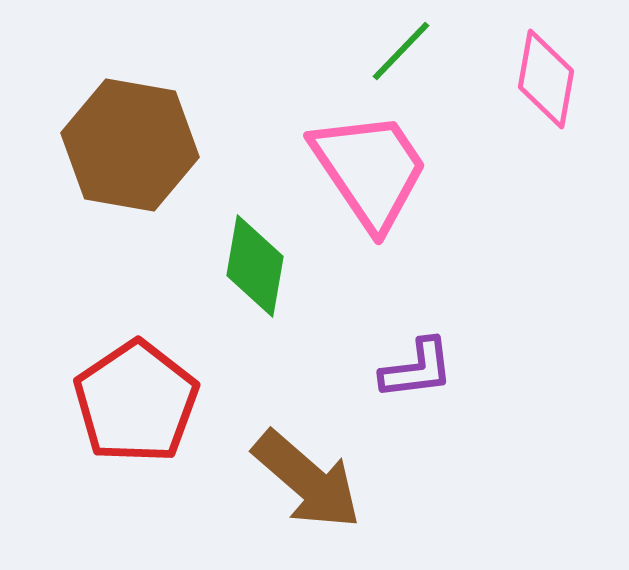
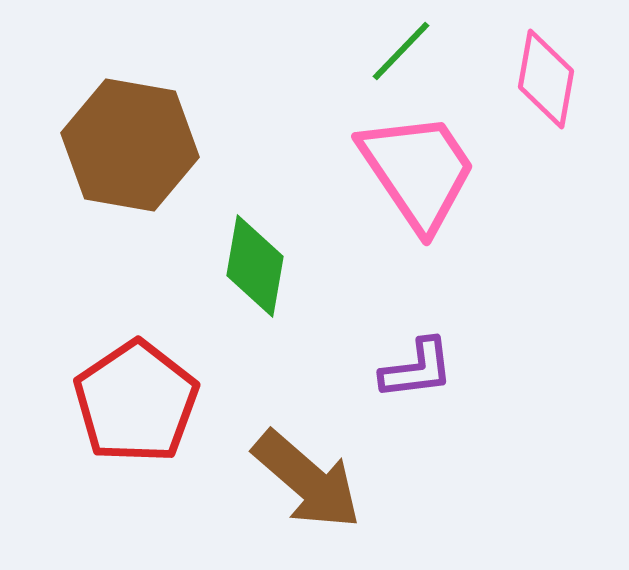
pink trapezoid: moved 48 px right, 1 px down
